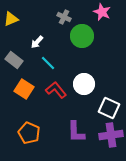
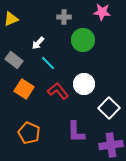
pink star: rotated 18 degrees counterclockwise
gray cross: rotated 24 degrees counterclockwise
green circle: moved 1 px right, 4 px down
white arrow: moved 1 px right, 1 px down
red L-shape: moved 2 px right, 1 px down
white square: rotated 20 degrees clockwise
purple cross: moved 10 px down
